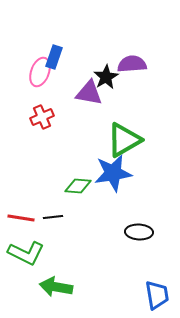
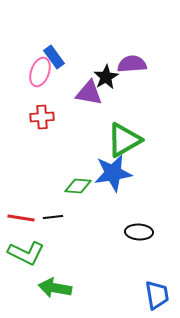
blue rectangle: rotated 55 degrees counterclockwise
red cross: rotated 20 degrees clockwise
green arrow: moved 1 px left, 1 px down
